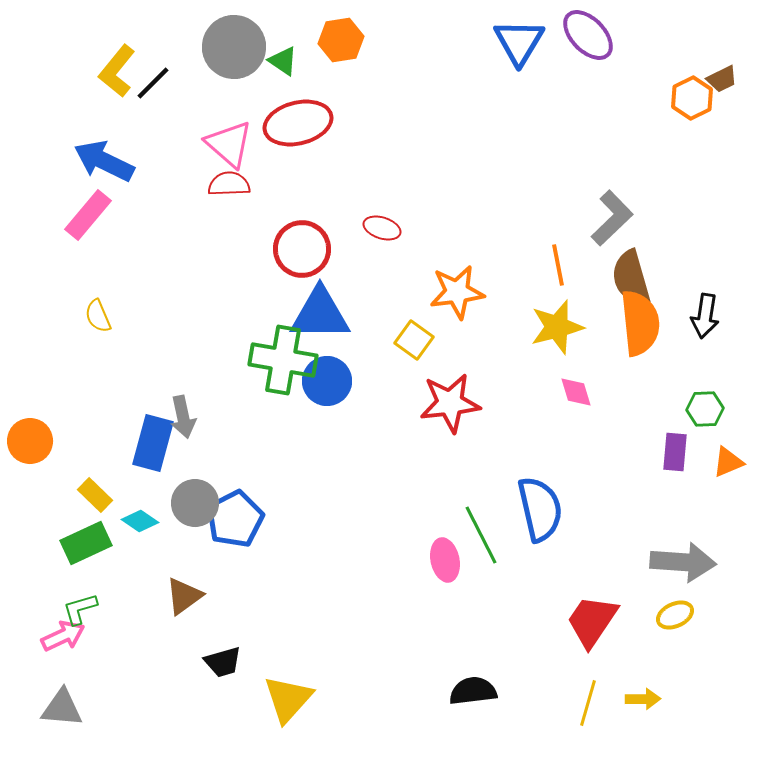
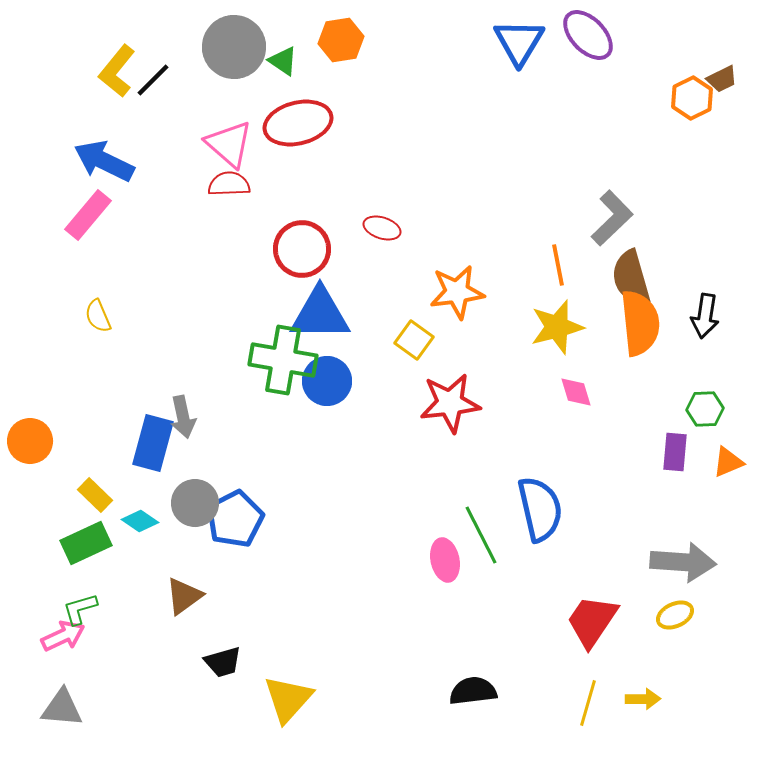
black line at (153, 83): moved 3 px up
